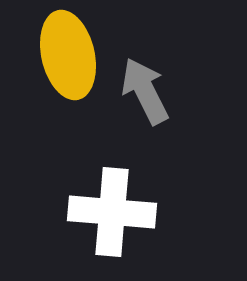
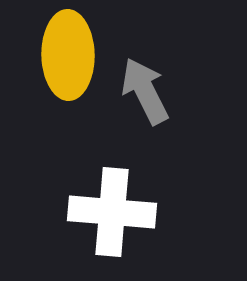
yellow ellipse: rotated 12 degrees clockwise
